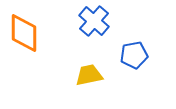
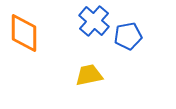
blue pentagon: moved 6 px left, 19 px up
